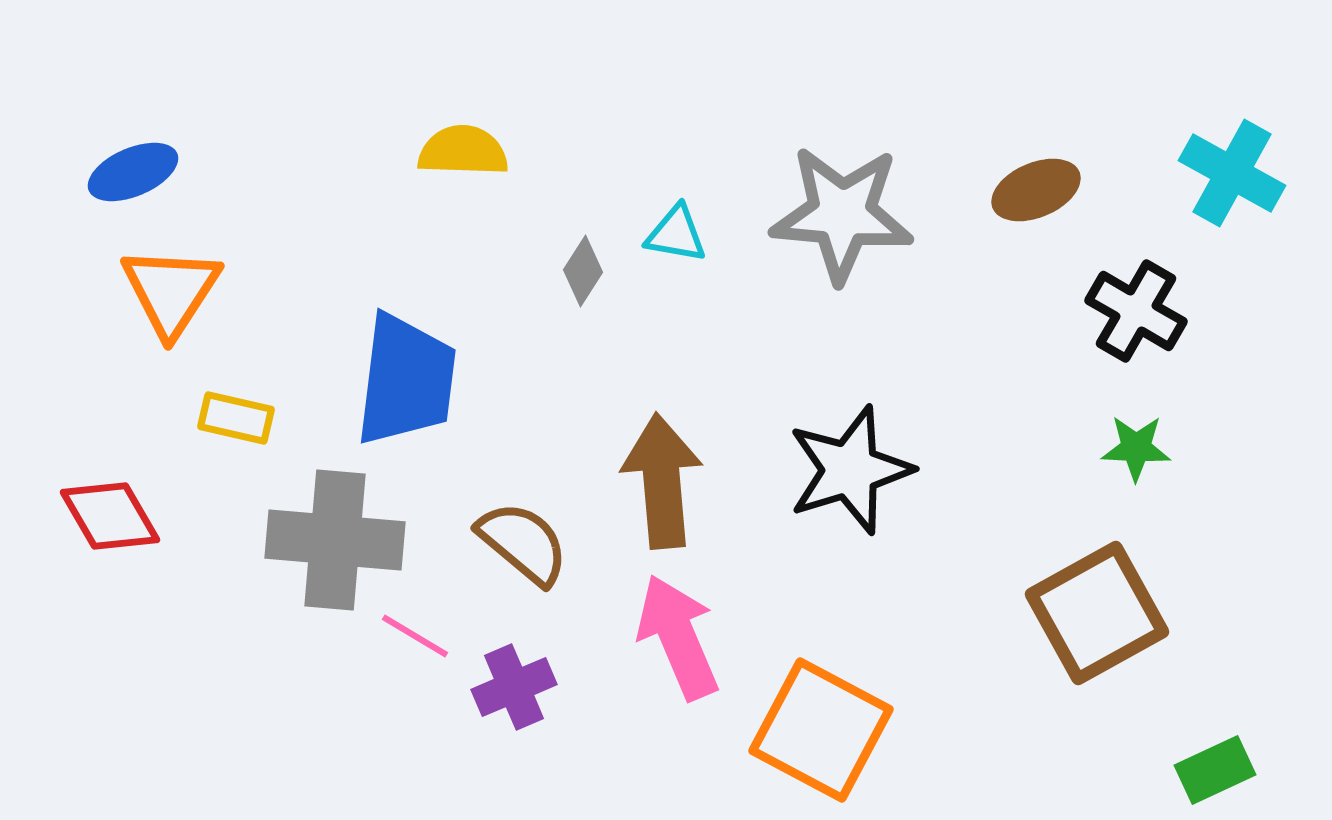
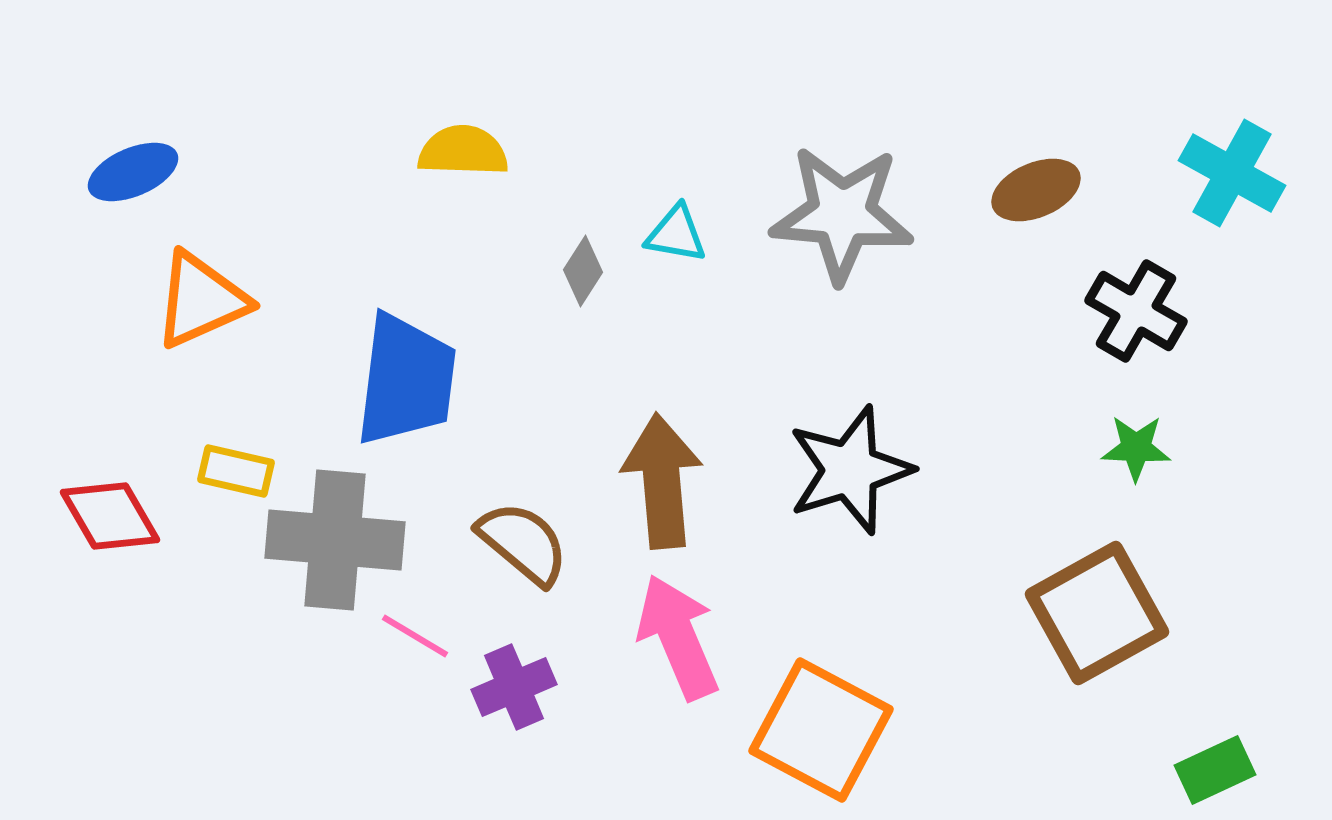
orange triangle: moved 30 px right, 9 px down; rotated 33 degrees clockwise
yellow rectangle: moved 53 px down
